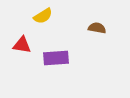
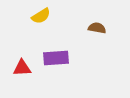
yellow semicircle: moved 2 px left
red triangle: moved 23 px down; rotated 12 degrees counterclockwise
